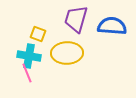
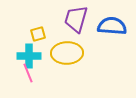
yellow square: rotated 35 degrees counterclockwise
cyan cross: rotated 10 degrees counterclockwise
pink line: moved 1 px right
